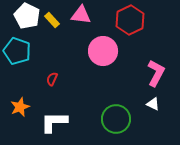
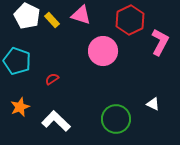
pink triangle: rotated 10 degrees clockwise
cyan pentagon: moved 10 px down
pink L-shape: moved 4 px right, 31 px up
red semicircle: rotated 32 degrees clockwise
white L-shape: moved 2 px right, 1 px up; rotated 44 degrees clockwise
